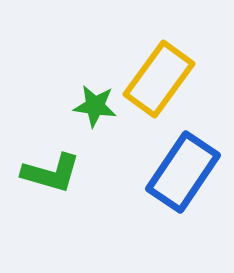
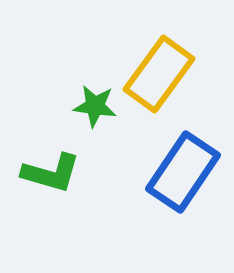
yellow rectangle: moved 5 px up
